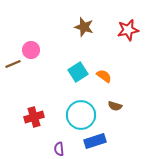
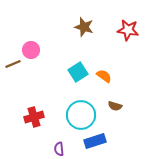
red star: rotated 20 degrees clockwise
